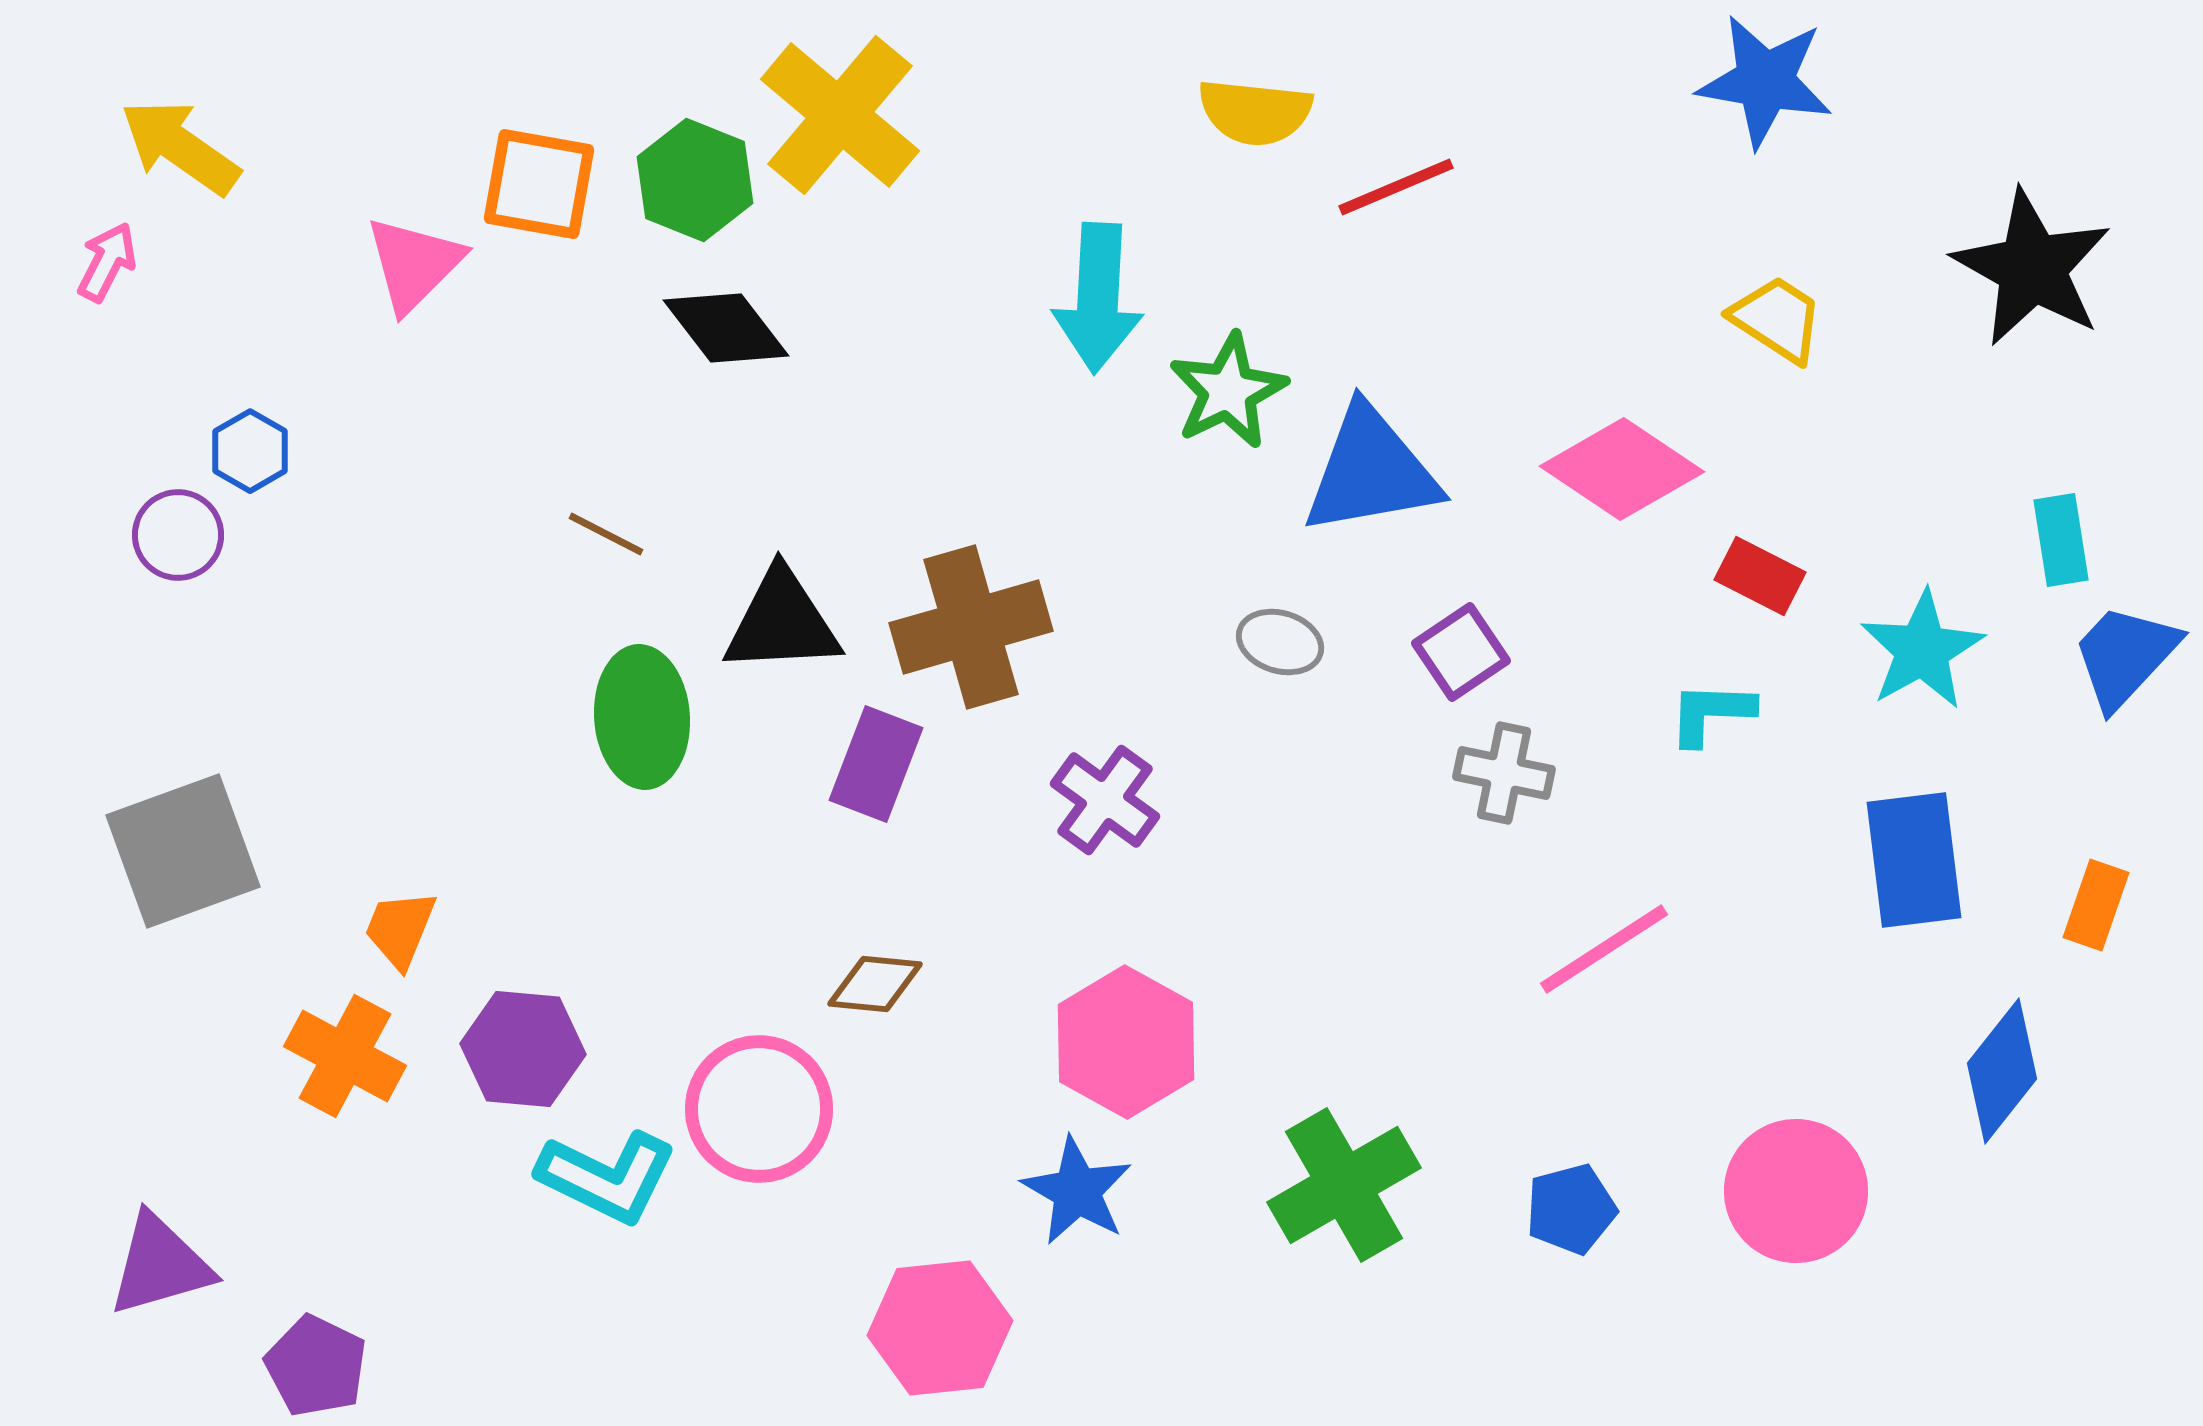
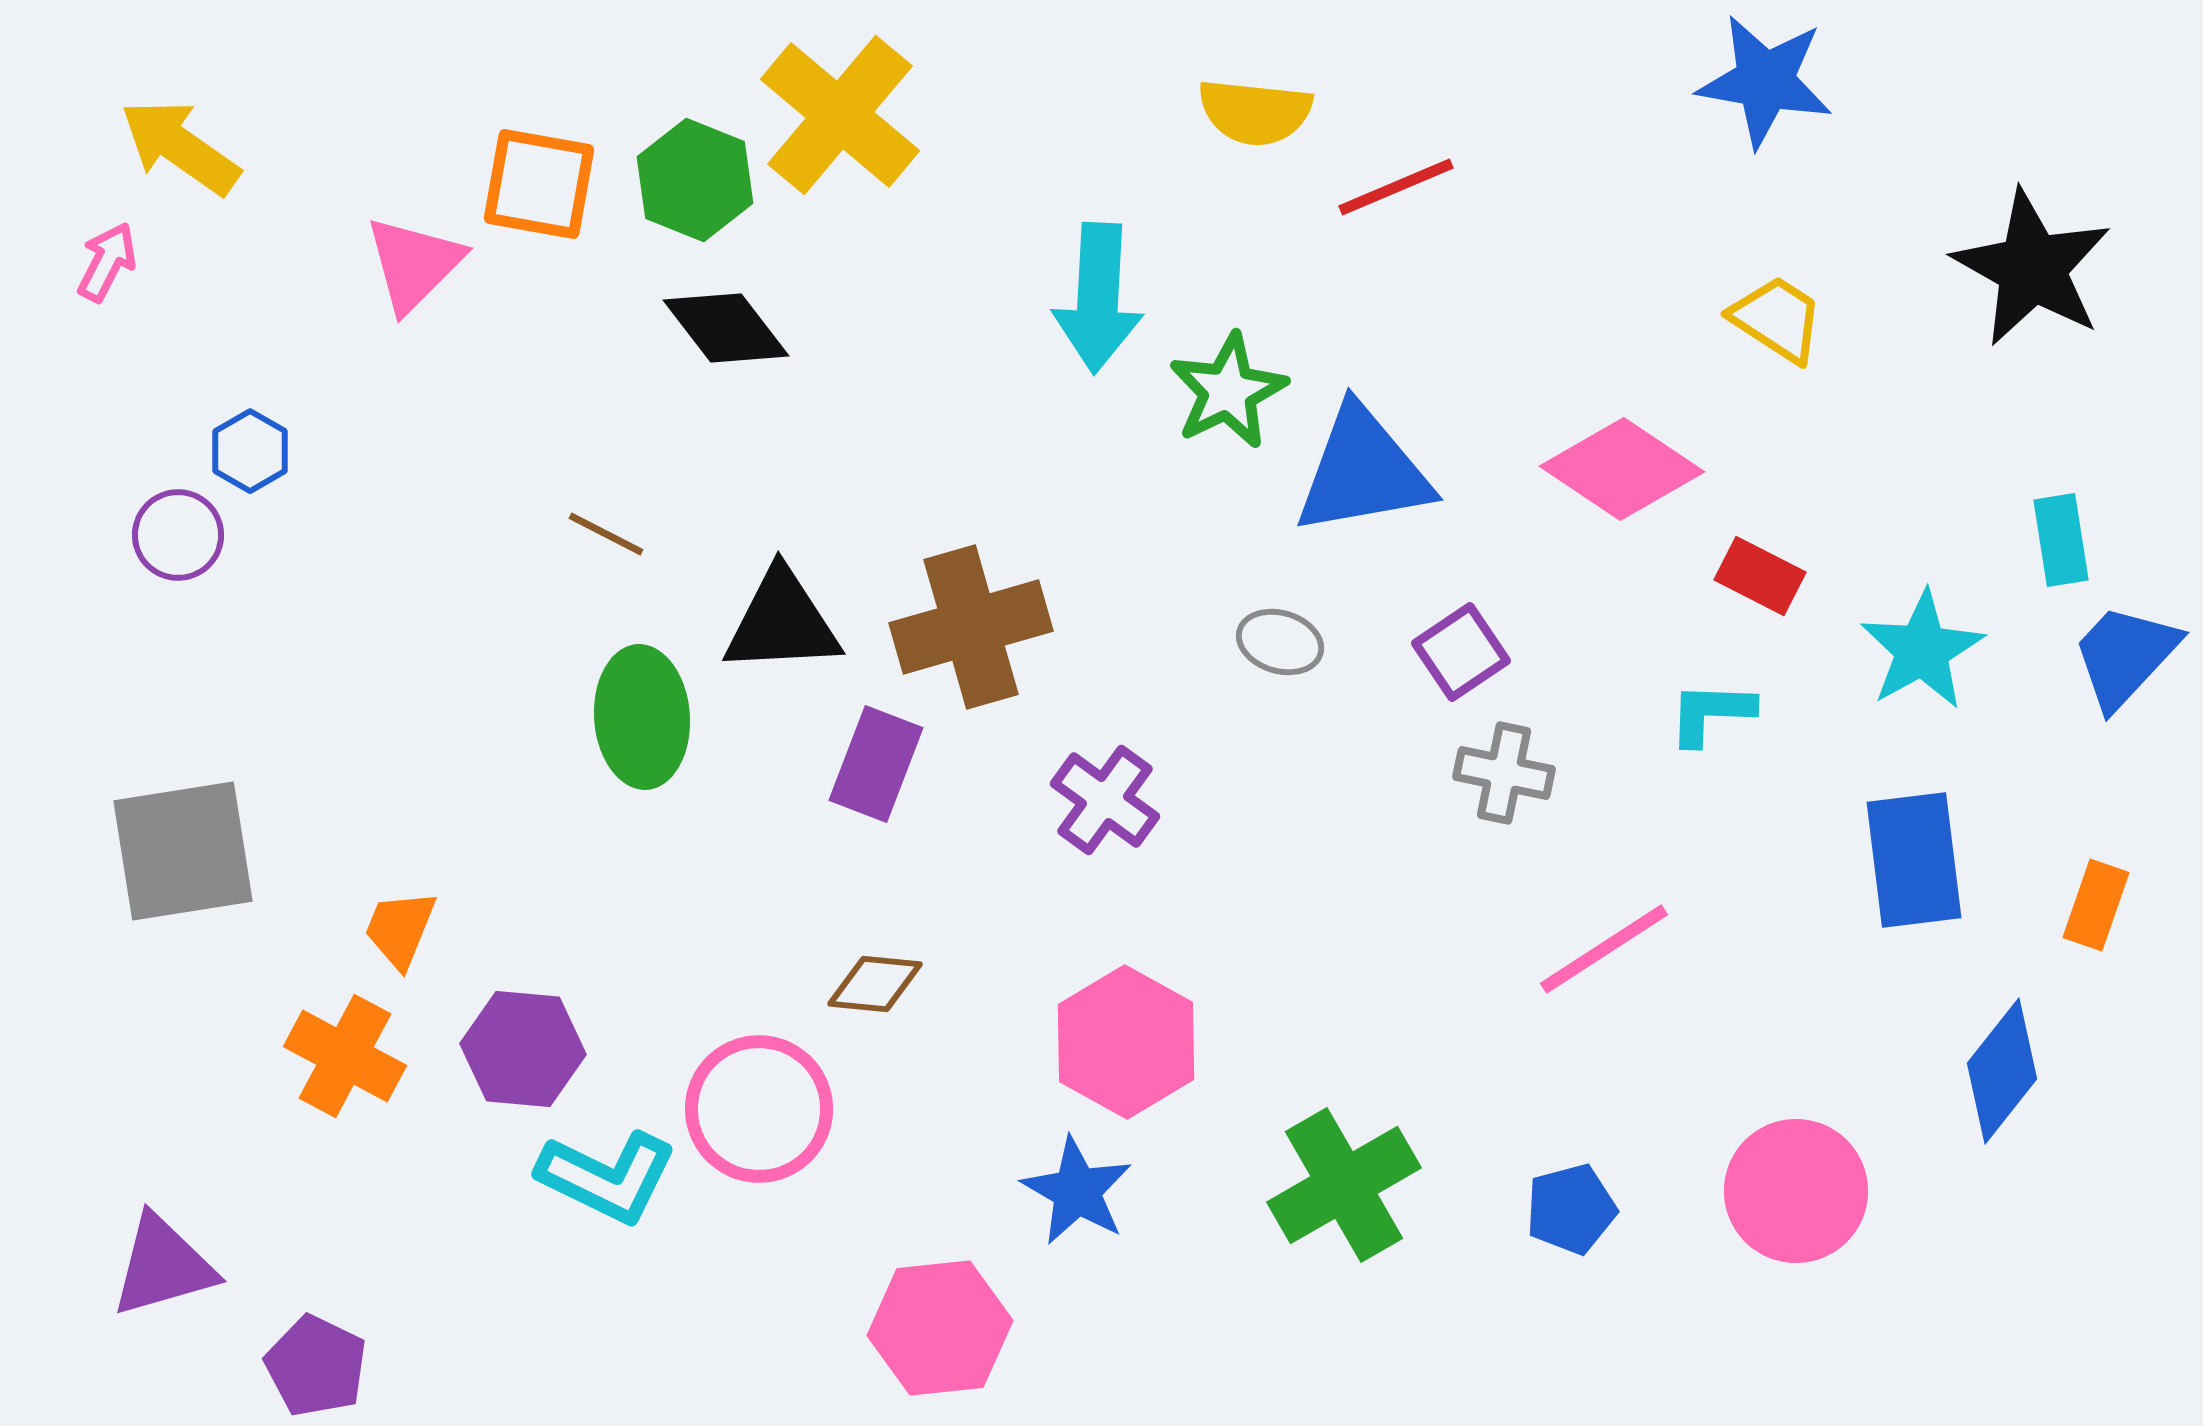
blue triangle at (1371, 471): moved 8 px left
gray square at (183, 851): rotated 11 degrees clockwise
purple triangle at (160, 1265): moved 3 px right, 1 px down
